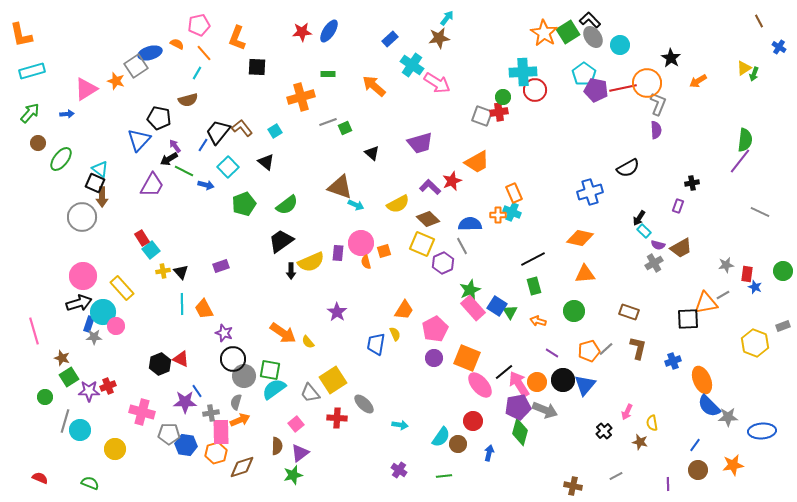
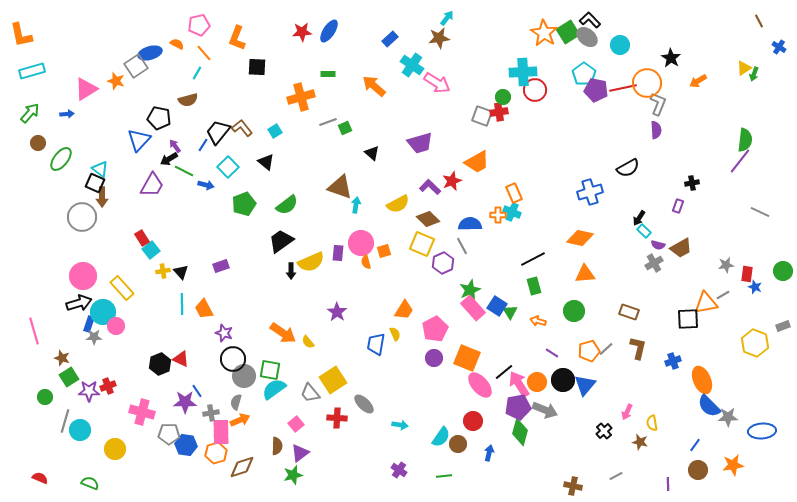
gray ellipse at (593, 37): moved 6 px left; rotated 15 degrees counterclockwise
cyan arrow at (356, 205): rotated 105 degrees counterclockwise
